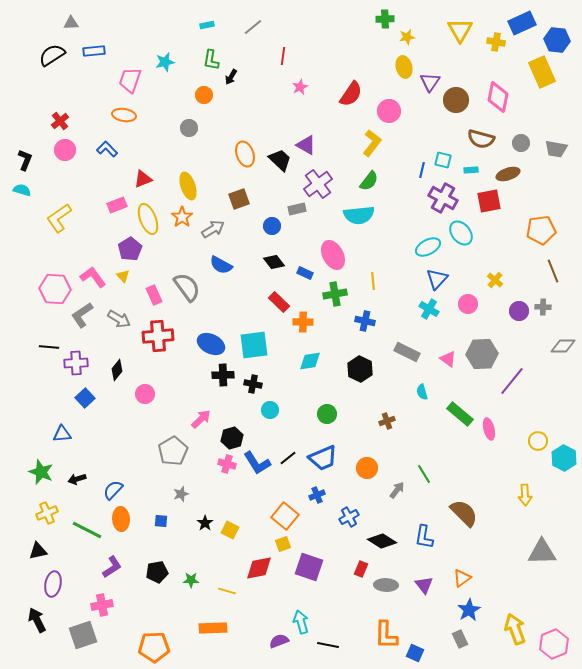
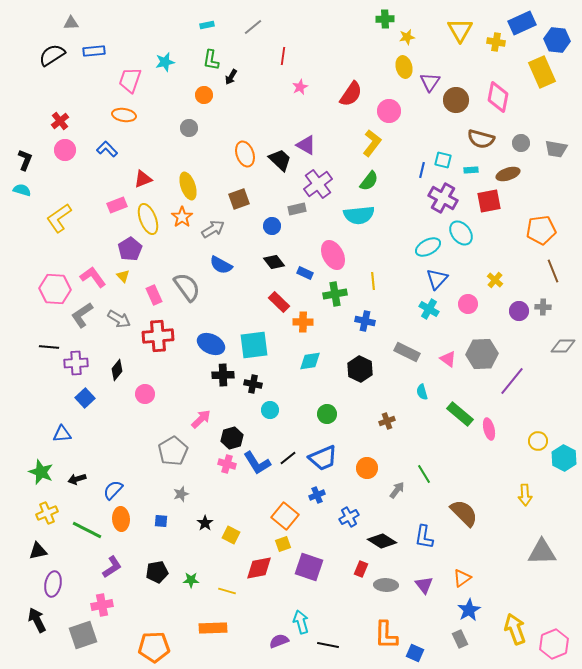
yellow square at (230, 530): moved 1 px right, 5 px down
